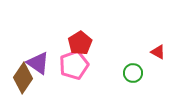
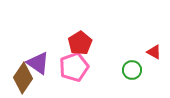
red triangle: moved 4 px left
pink pentagon: moved 2 px down
green circle: moved 1 px left, 3 px up
